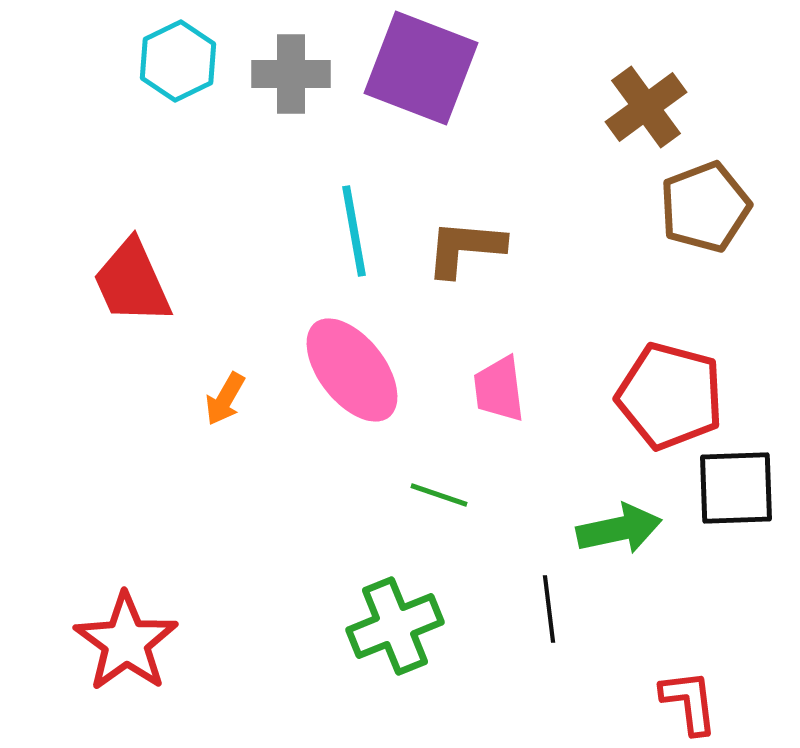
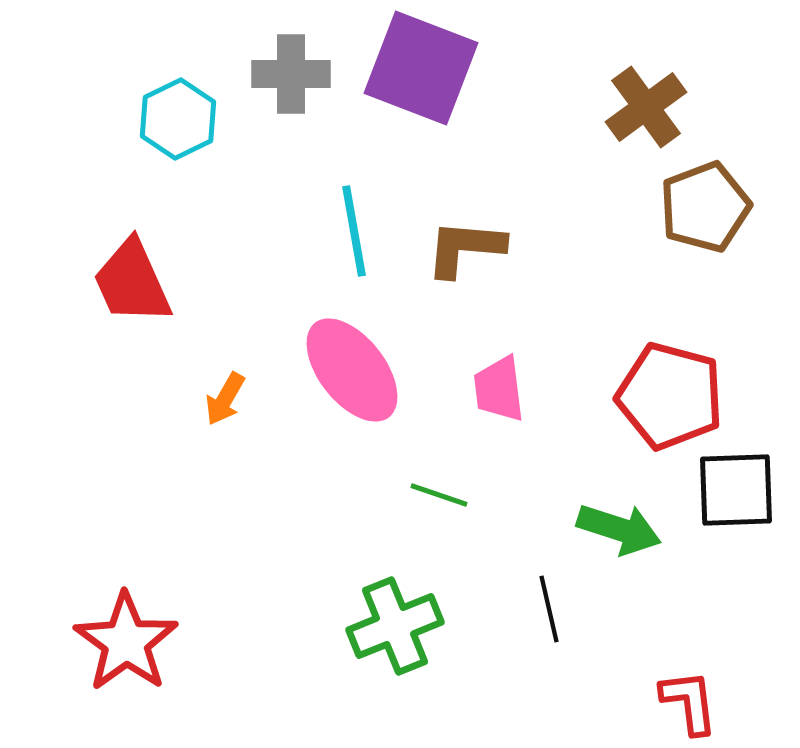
cyan hexagon: moved 58 px down
black square: moved 2 px down
green arrow: rotated 30 degrees clockwise
black line: rotated 6 degrees counterclockwise
